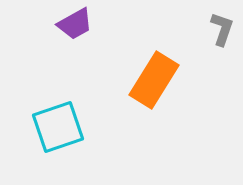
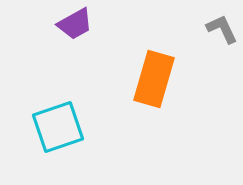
gray L-shape: rotated 44 degrees counterclockwise
orange rectangle: moved 1 px up; rotated 16 degrees counterclockwise
